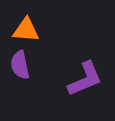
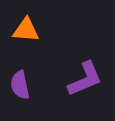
purple semicircle: moved 20 px down
